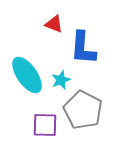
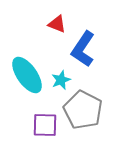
red triangle: moved 3 px right
blue L-shape: moved 1 px down; rotated 30 degrees clockwise
